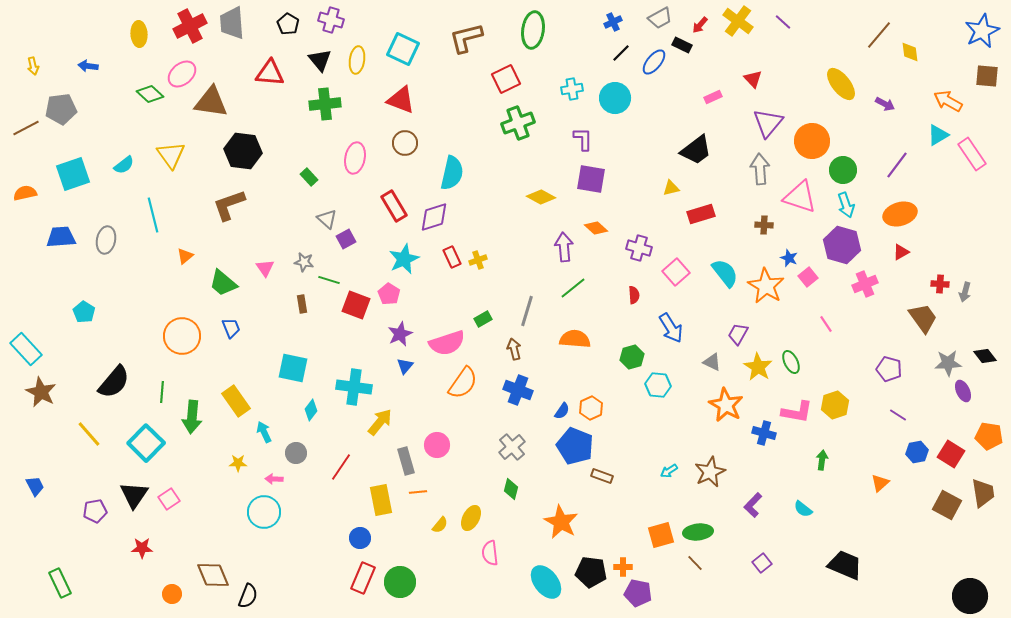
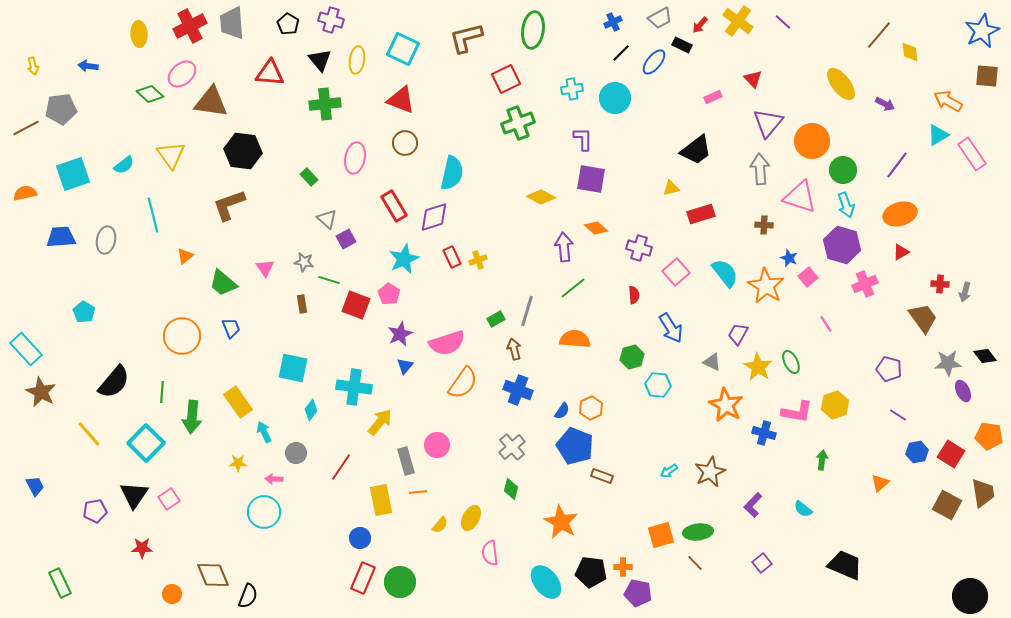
green rectangle at (483, 319): moved 13 px right
yellow rectangle at (236, 401): moved 2 px right, 1 px down
